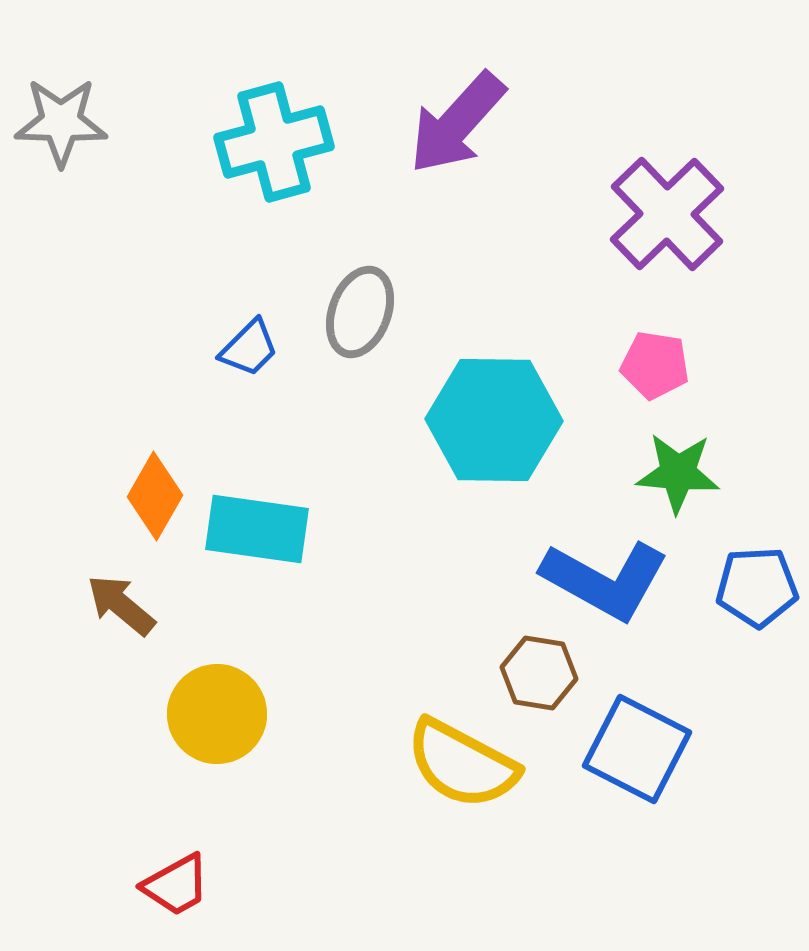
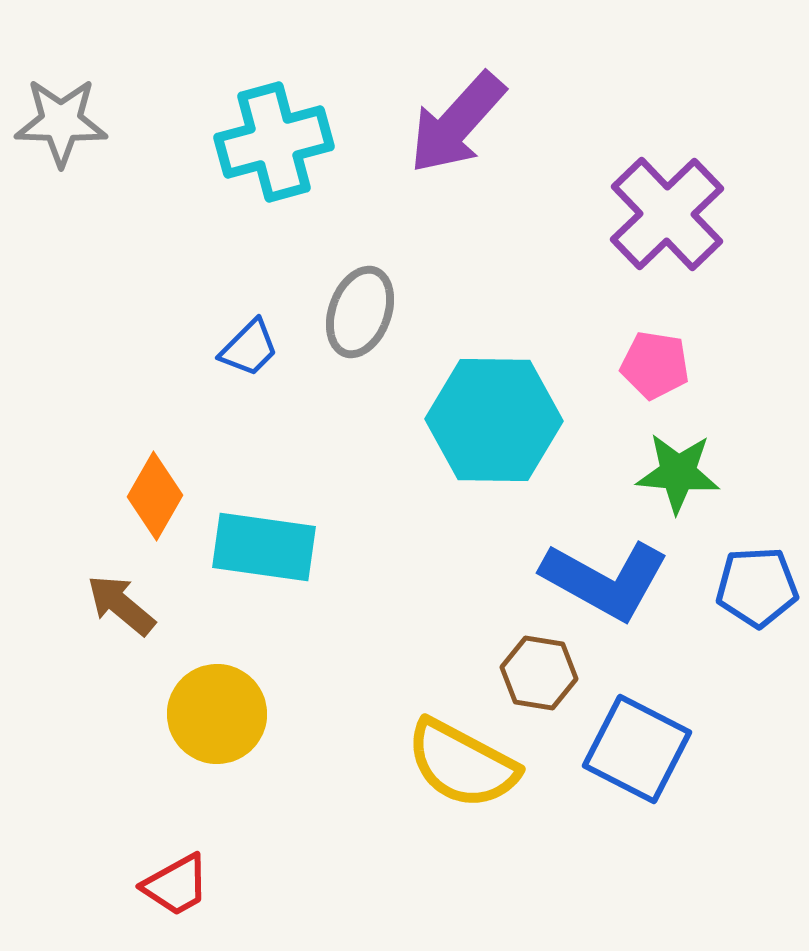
cyan rectangle: moved 7 px right, 18 px down
